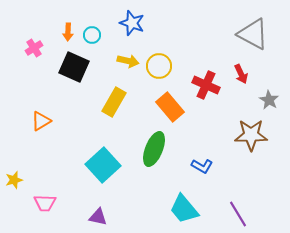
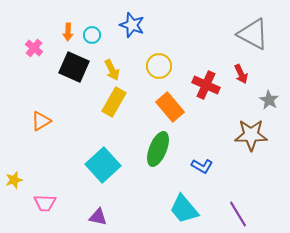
blue star: moved 2 px down
pink cross: rotated 18 degrees counterclockwise
yellow arrow: moved 16 px left, 9 px down; rotated 50 degrees clockwise
green ellipse: moved 4 px right
